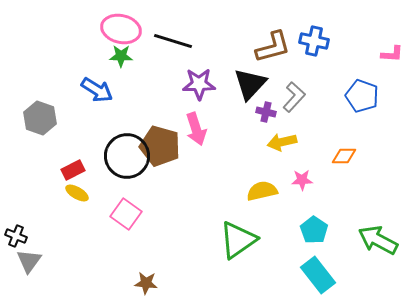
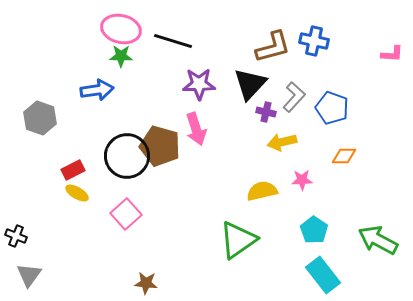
blue arrow: rotated 40 degrees counterclockwise
blue pentagon: moved 30 px left, 12 px down
pink square: rotated 12 degrees clockwise
gray triangle: moved 14 px down
cyan rectangle: moved 5 px right
